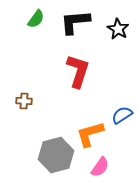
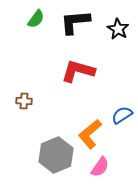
red L-shape: rotated 92 degrees counterclockwise
orange L-shape: rotated 24 degrees counterclockwise
gray hexagon: rotated 8 degrees counterclockwise
